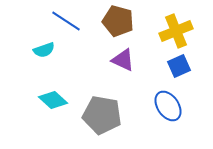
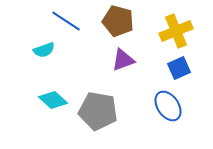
purple triangle: rotated 45 degrees counterclockwise
blue square: moved 2 px down
gray pentagon: moved 4 px left, 4 px up
